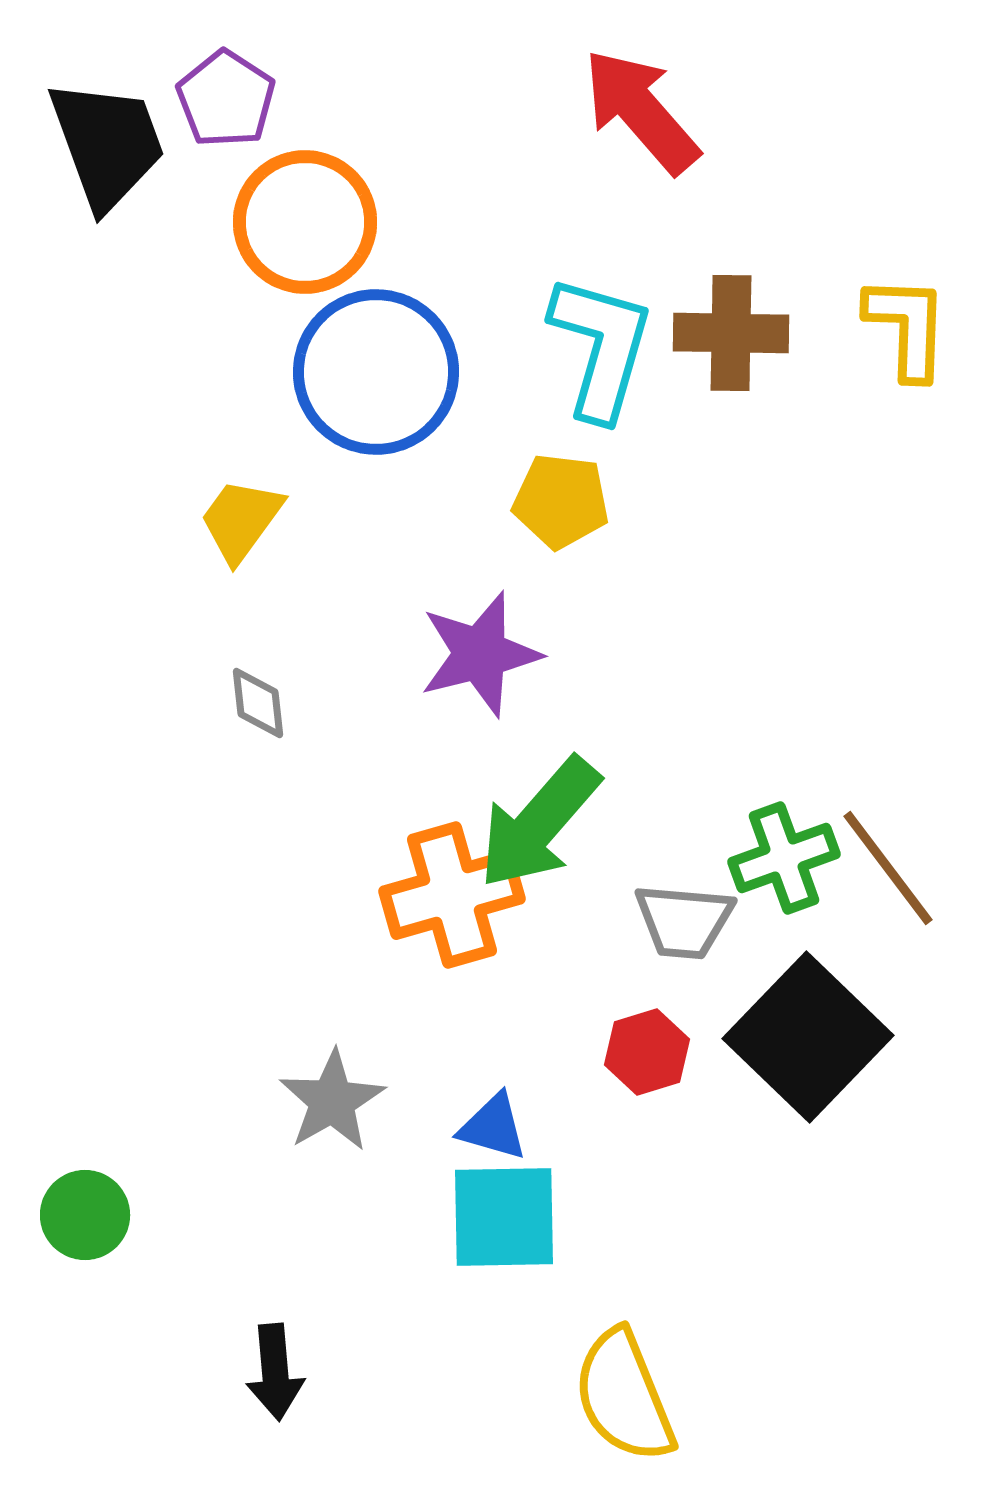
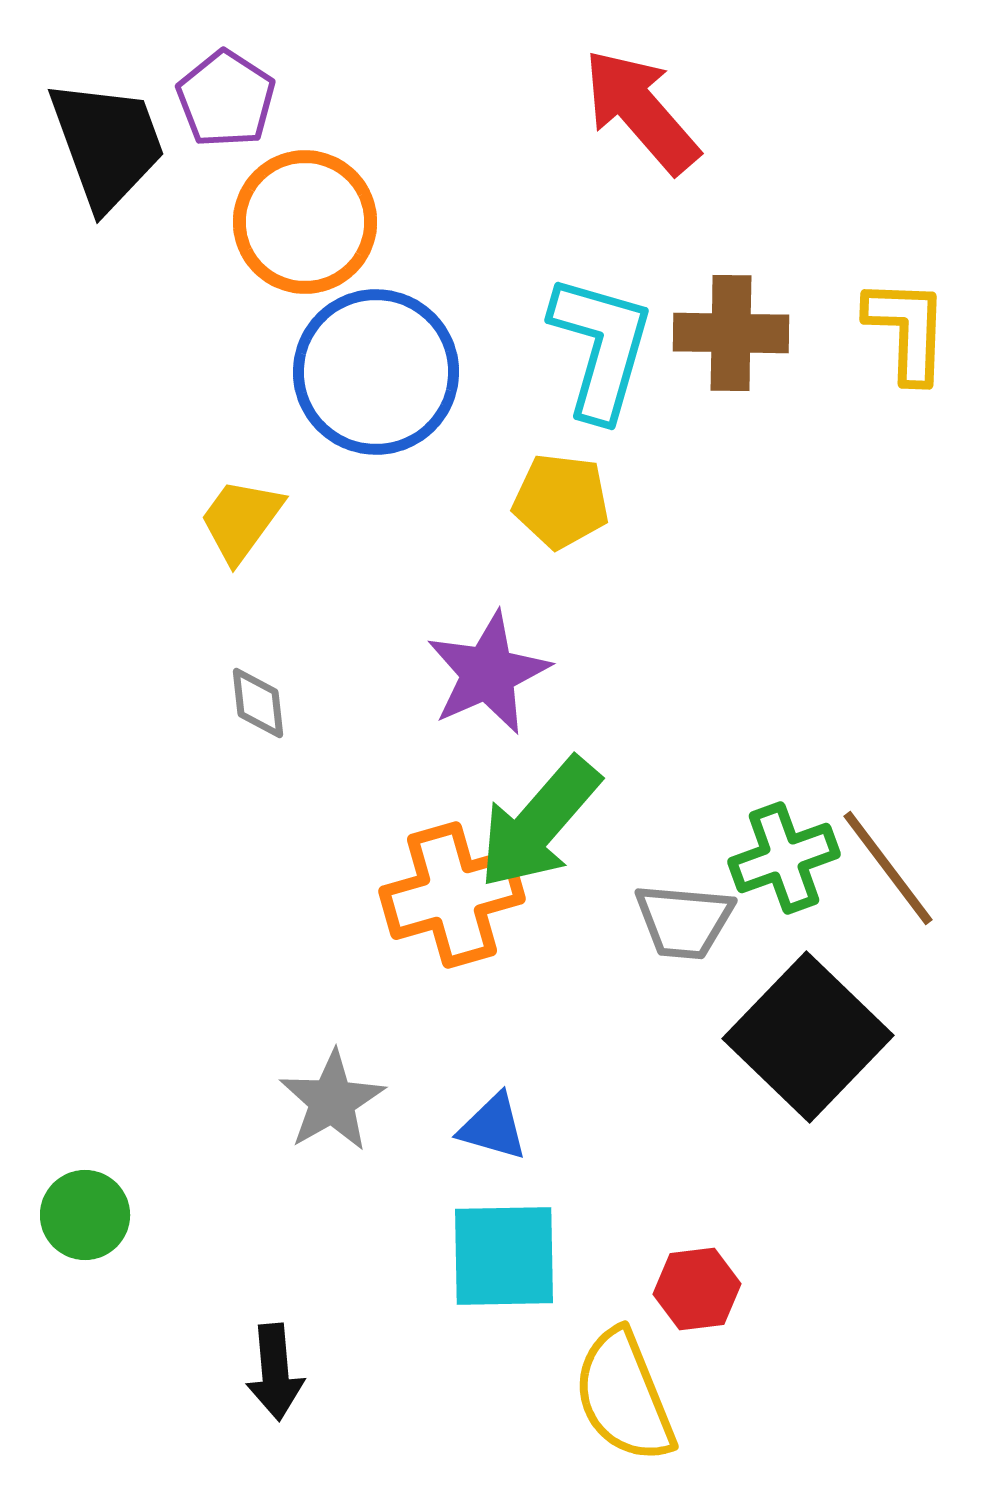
yellow L-shape: moved 3 px down
purple star: moved 8 px right, 19 px down; rotated 10 degrees counterclockwise
red hexagon: moved 50 px right, 237 px down; rotated 10 degrees clockwise
cyan square: moved 39 px down
